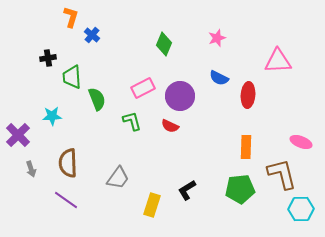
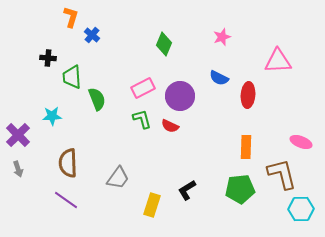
pink star: moved 5 px right, 1 px up
black cross: rotated 14 degrees clockwise
green L-shape: moved 10 px right, 2 px up
gray arrow: moved 13 px left
